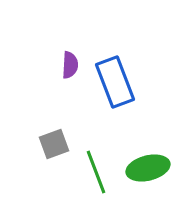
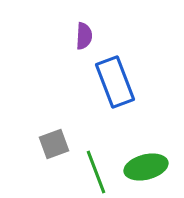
purple semicircle: moved 14 px right, 29 px up
green ellipse: moved 2 px left, 1 px up
